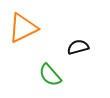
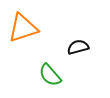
orange triangle: rotated 8 degrees clockwise
